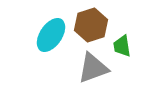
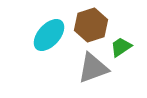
cyan ellipse: moved 2 px left; rotated 8 degrees clockwise
green trapezoid: moved 1 px left, 1 px down; rotated 65 degrees clockwise
